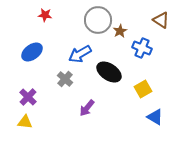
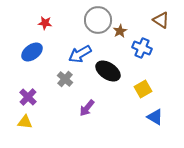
red star: moved 8 px down
black ellipse: moved 1 px left, 1 px up
